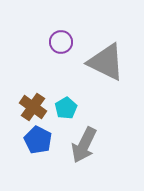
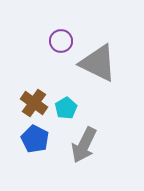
purple circle: moved 1 px up
gray triangle: moved 8 px left, 1 px down
brown cross: moved 1 px right, 4 px up
blue pentagon: moved 3 px left, 1 px up
